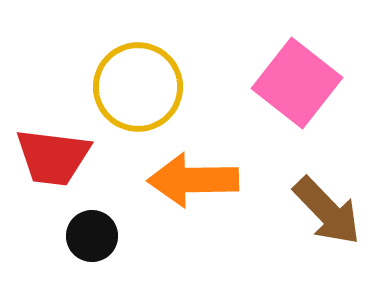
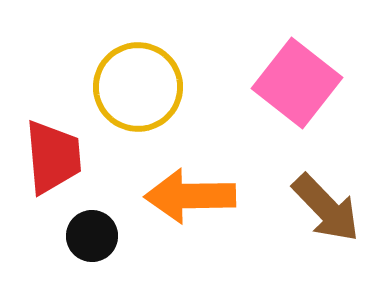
red trapezoid: rotated 102 degrees counterclockwise
orange arrow: moved 3 px left, 16 px down
brown arrow: moved 1 px left, 3 px up
